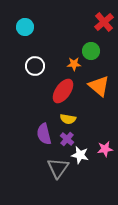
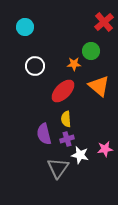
red ellipse: rotated 10 degrees clockwise
yellow semicircle: moved 2 px left; rotated 77 degrees clockwise
purple cross: rotated 32 degrees clockwise
